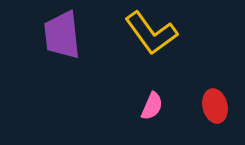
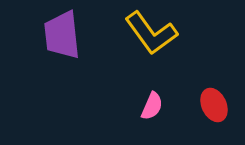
red ellipse: moved 1 px left, 1 px up; rotated 12 degrees counterclockwise
